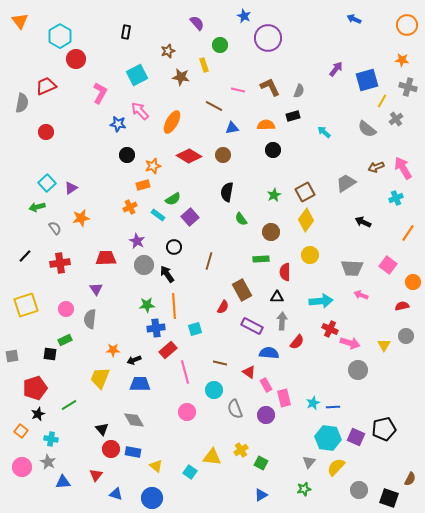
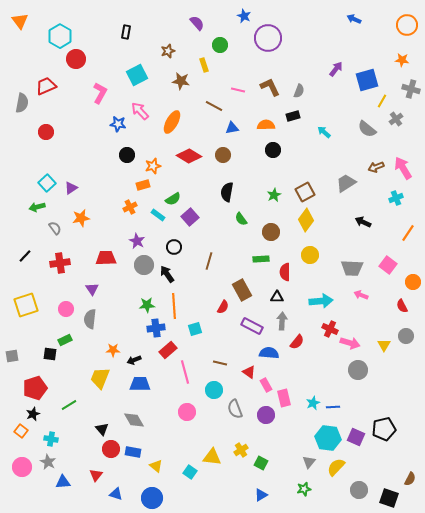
brown star at (181, 77): moved 4 px down
gray cross at (408, 87): moved 3 px right, 2 px down
purple triangle at (96, 289): moved 4 px left
red semicircle at (402, 306): rotated 104 degrees counterclockwise
black star at (38, 414): moved 5 px left
